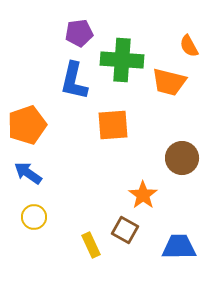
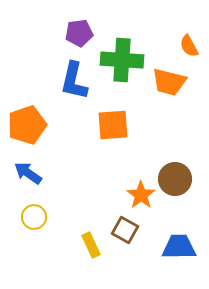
brown circle: moved 7 px left, 21 px down
orange star: moved 2 px left
